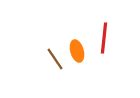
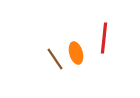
orange ellipse: moved 1 px left, 2 px down
